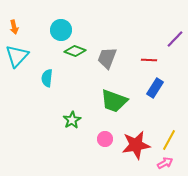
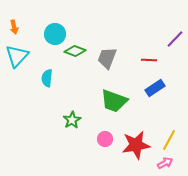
cyan circle: moved 6 px left, 4 px down
blue rectangle: rotated 24 degrees clockwise
